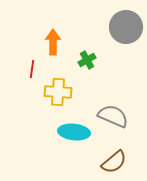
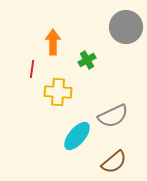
gray semicircle: rotated 132 degrees clockwise
cyan ellipse: moved 3 px right, 4 px down; rotated 56 degrees counterclockwise
